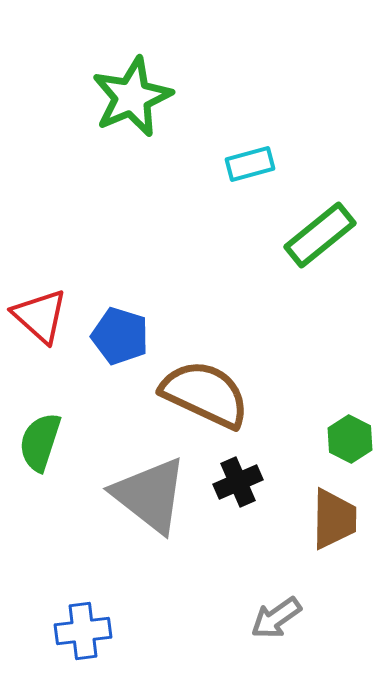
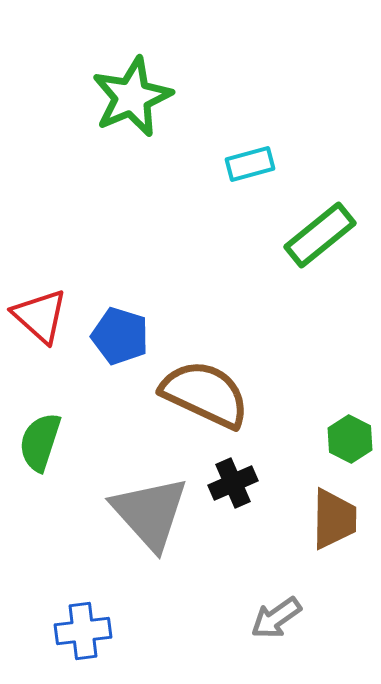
black cross: moved 5 px left, 1 px down
gray triangle: moved 18 px down; rotated 10 degrees clockwise
